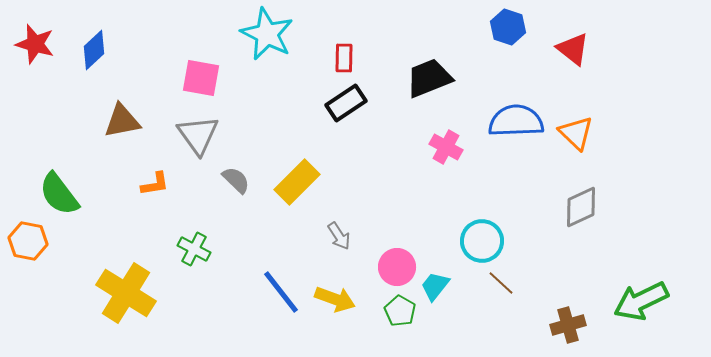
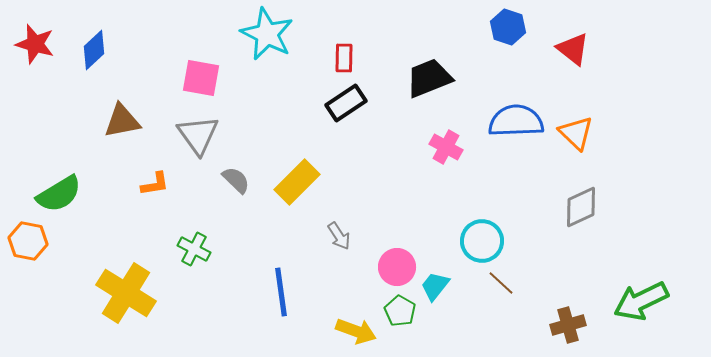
green semicircle: rotated 84 degrees counterclockwise
blue line: rotated 30 degrees clockwise
yellow arrow: moved 21 px right, 32 px down
